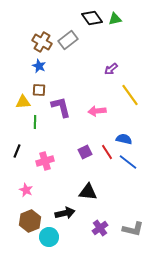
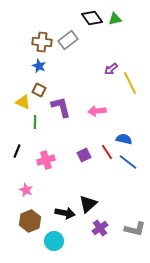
brown cross: rotated 24 degrees counterclockwise
brown square: rotated 24 degrees clockwise
yellow line: moved 12 px up; rotated 10 degrees clockwise
yellow triangle: rotated 28 degrees clockwise
purple square: moved 1 px left, 3 px down
pink cross: moved 1 px right, 1 px up
black triangle: moved 12 px down; rotated 48 degrees counterclockwise
black arrow: rotated 24 degrees clockwise
gray L-shape: moved 2 px right
cyan circle: moved 5 px right, 4 px down
